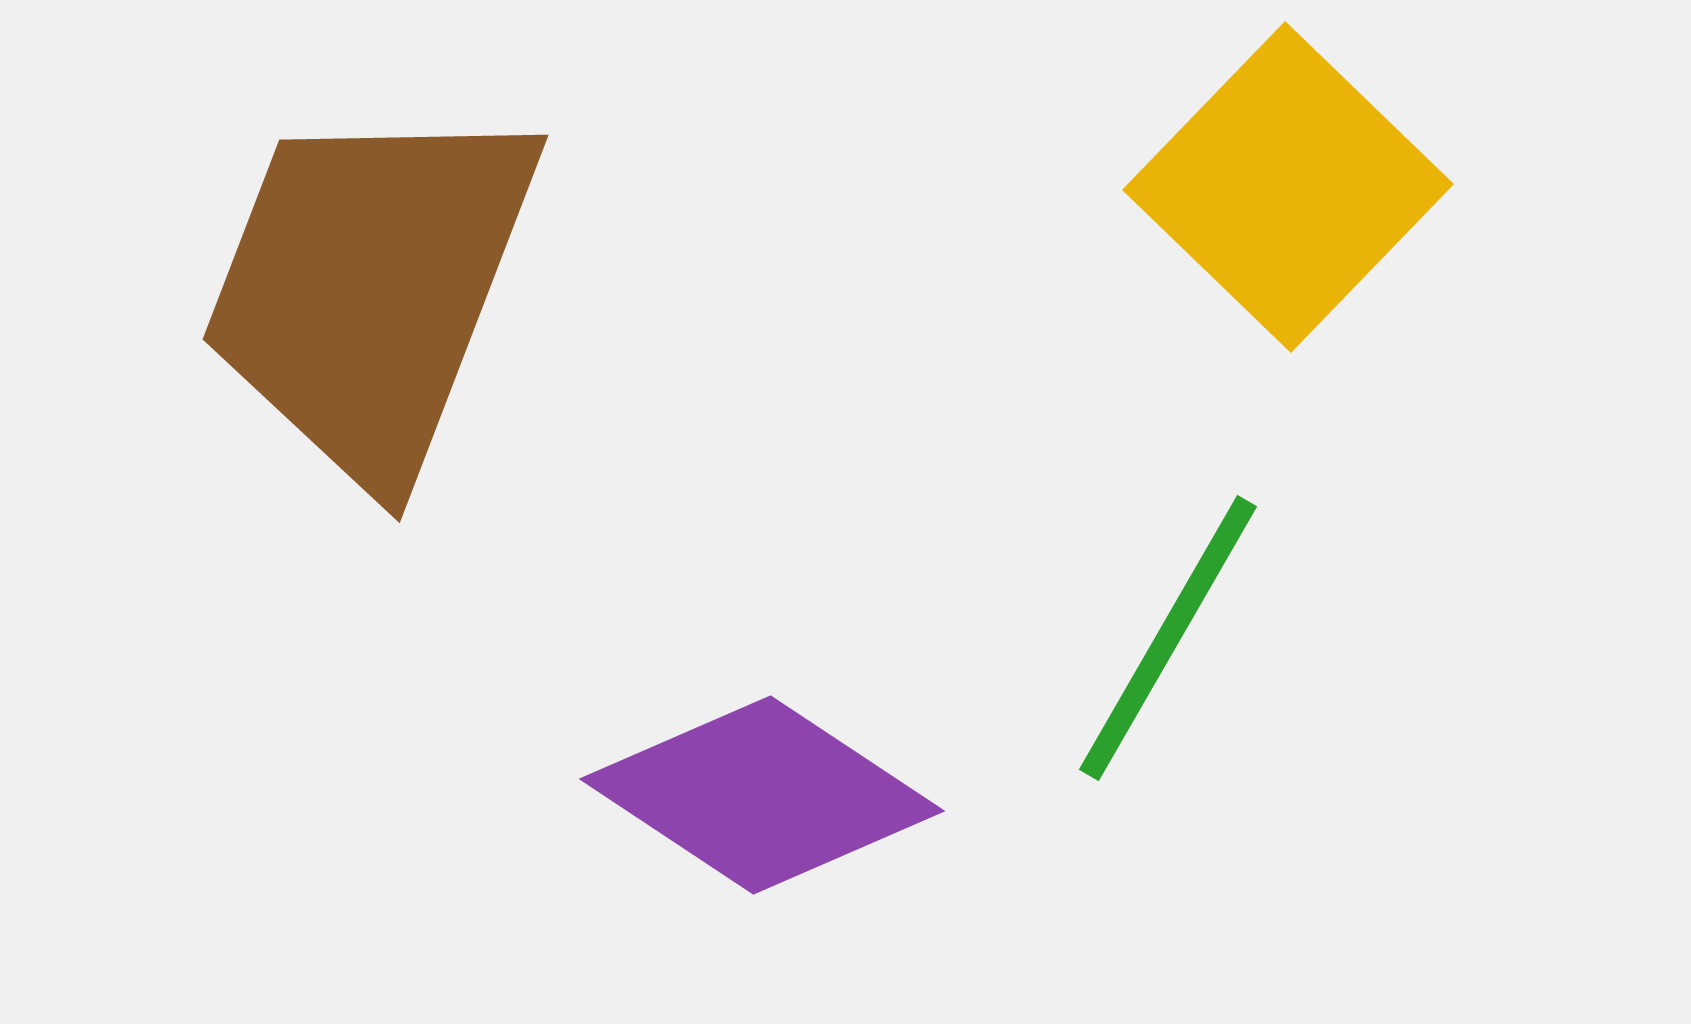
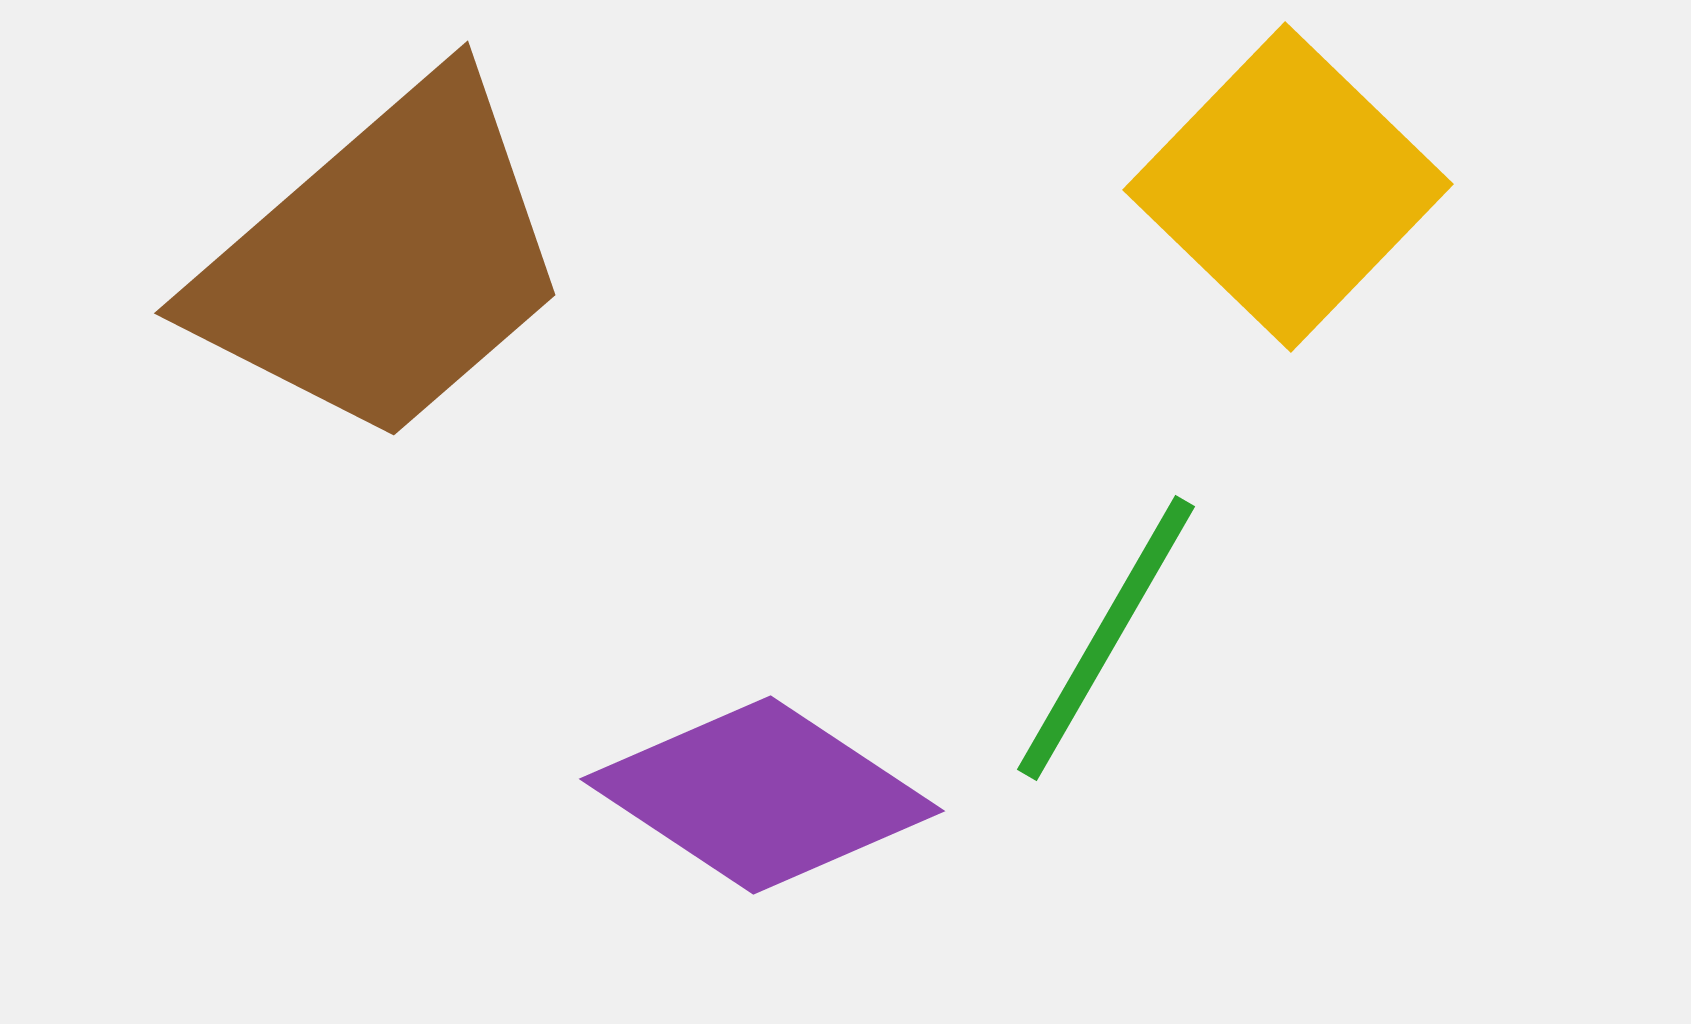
brown trapezoid: moved 14 px right, 28 px up; rotated 152 degrees counterclockwise
green line: moved 62 px left
